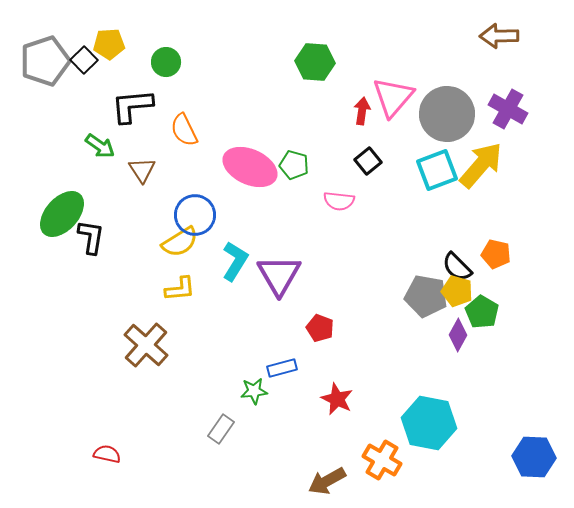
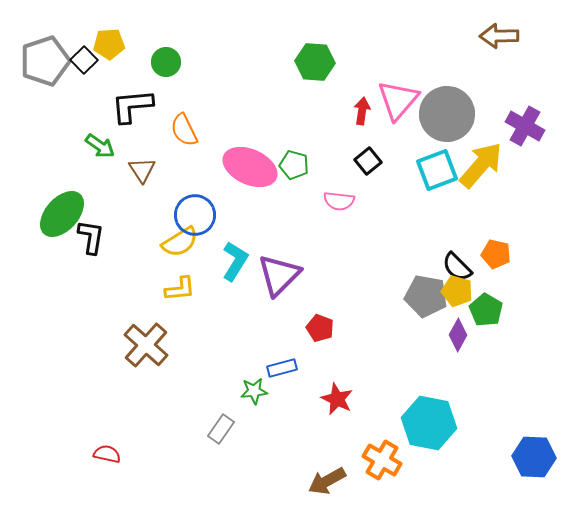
pink triangle at (393, 97): moved 5 px right, 3 px down
purple cross at (508, 109): moved 17 px right, 17 px down
purple triangle at (279, 275): rotated 15 degrees clockwise
green pentagon at (482, 312): moved 4 px right, 2 px up
